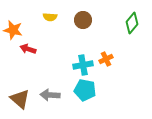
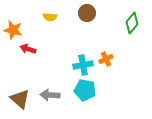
brown circle: moved 4 px right, 7 px up
